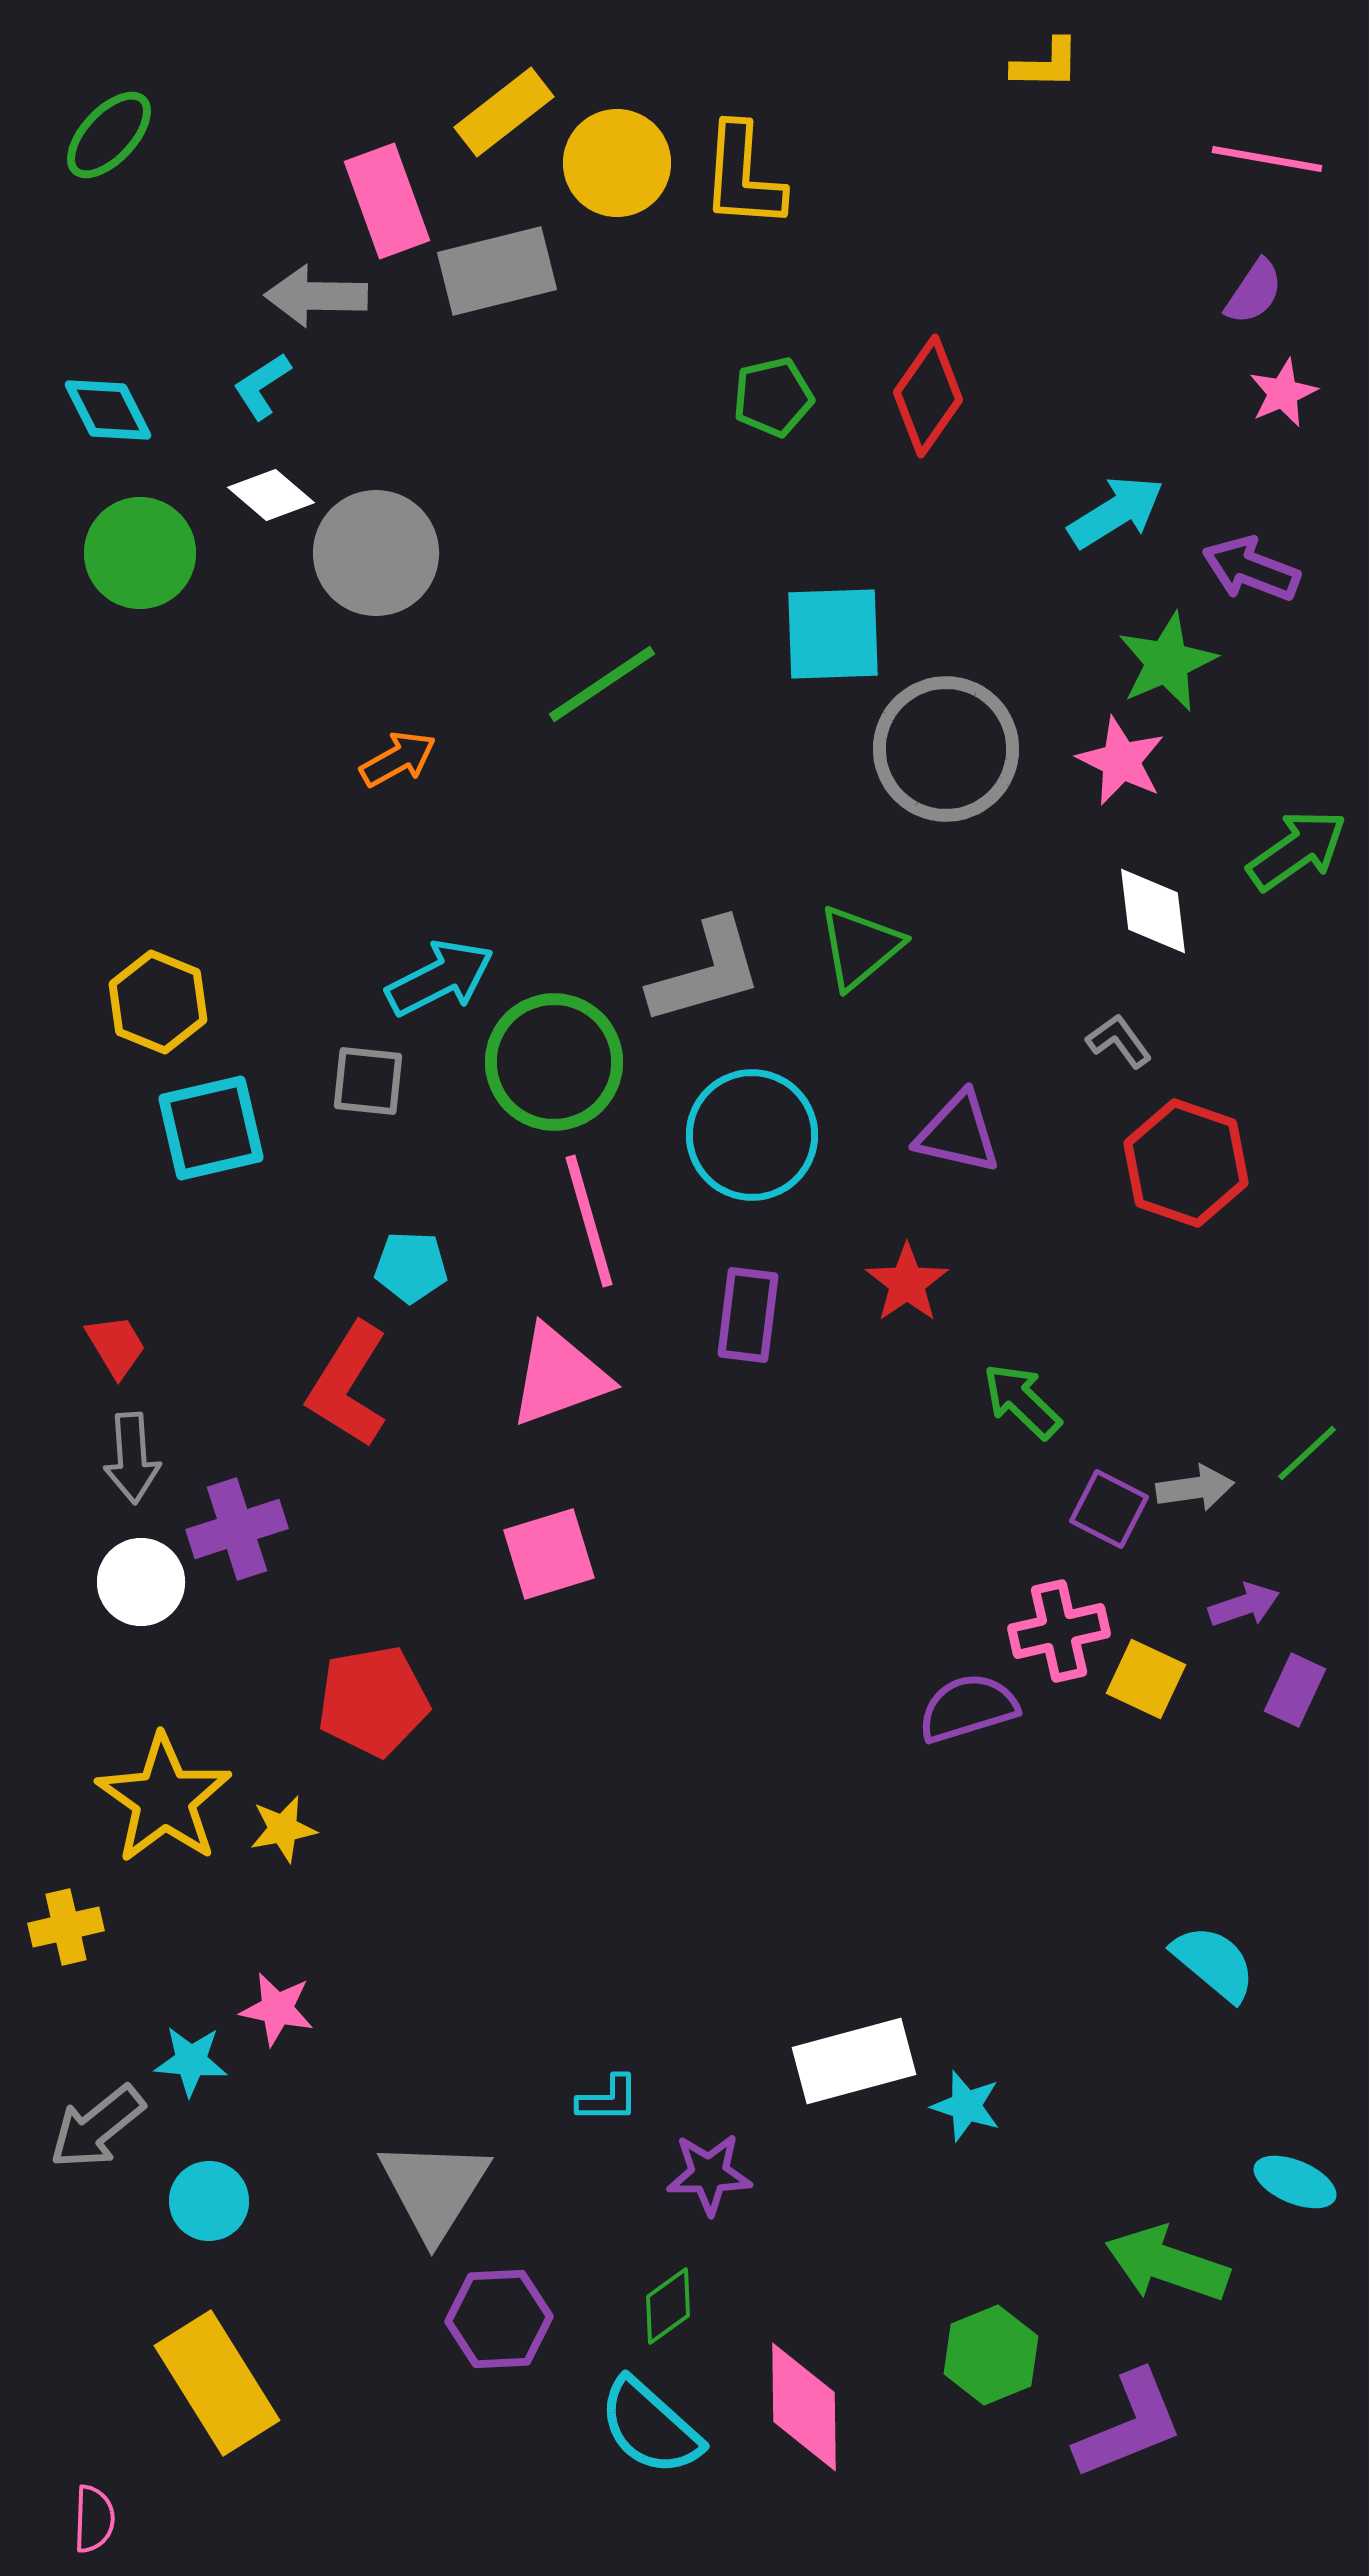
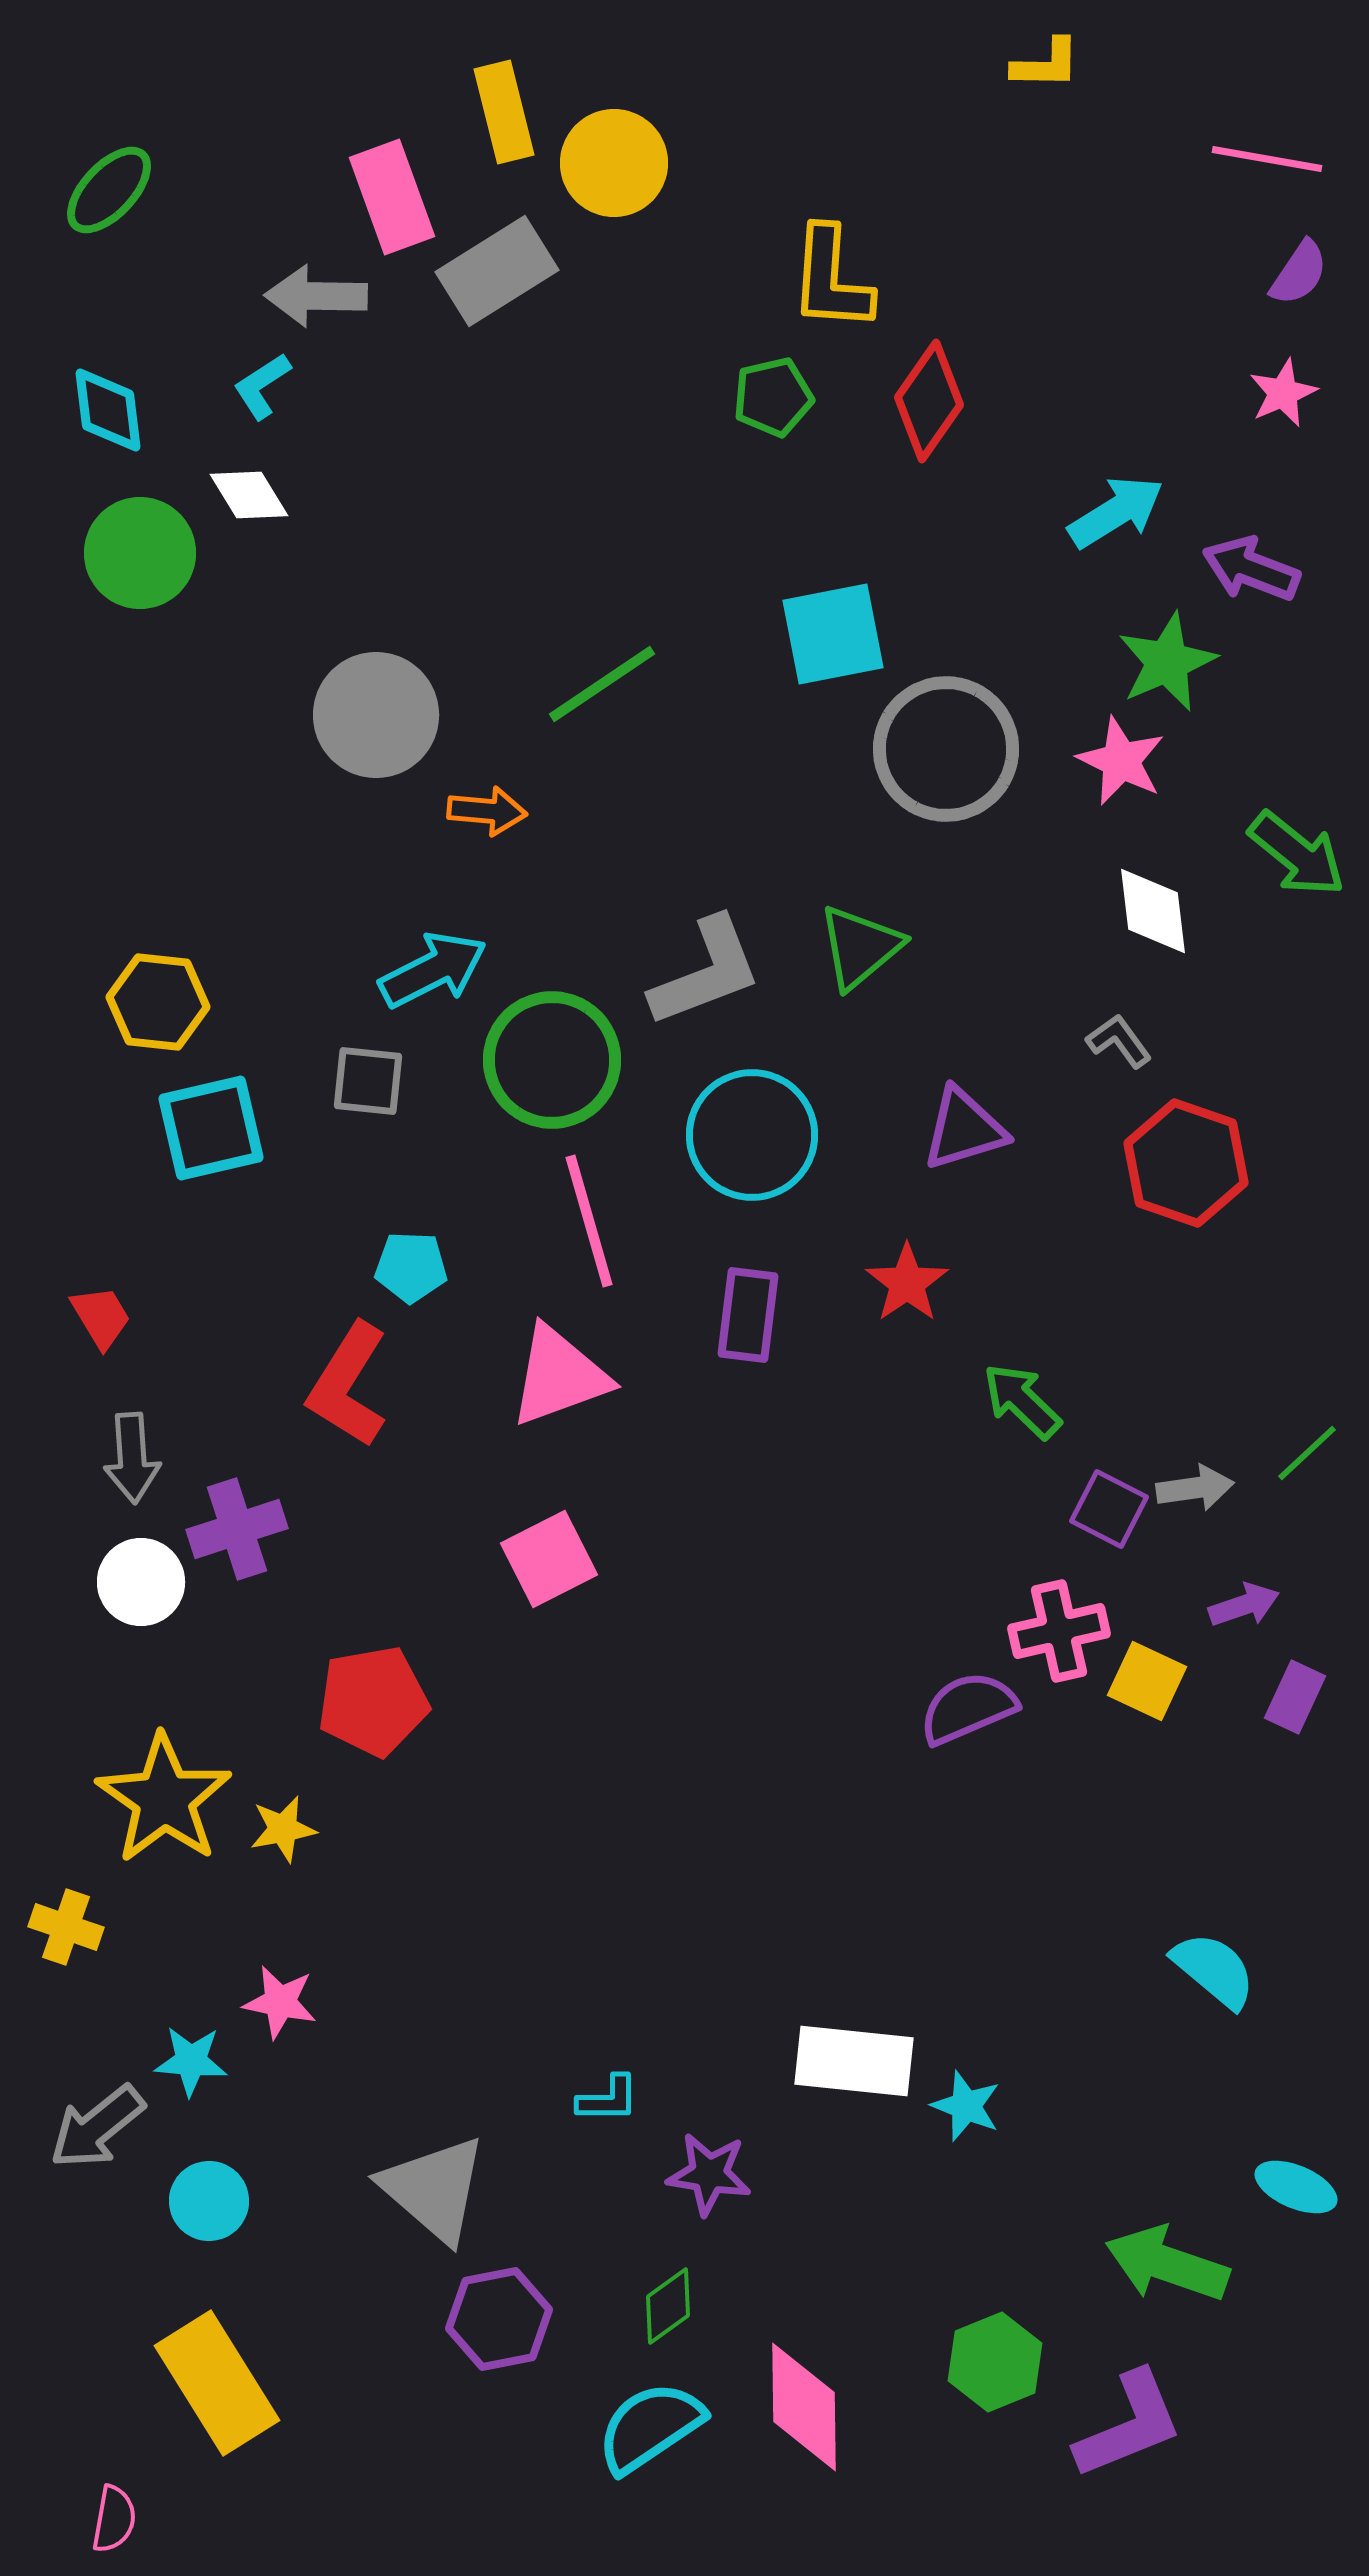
yellow rectangle at (504, 112): rotated 66 degrees counterclockwise
green ellipse at (109, 135): moved 55 px down
yellow circle at (617, 163): moved 3 px left
yellow L-shape at (743, 176): moved 88 px right, 103 px down
pink rectangle at (387, 201): moved 5 px right, 4 px up
gray rectangle at (497, 271): rotated 18 degrees counterclockwise
purple semicircle at (1254, 292): moved 45 px right, 19 px up
red diamond at (928, 396): moved 1 px right, 5 px down
cyan diamond at (108, 410): rotated 20 degrees clockwise
white diamond at (271, 495): moved 22 px left; rotated 18 degrees clockwise
gray circle at (376, 553): moved 162 px down
cyan square at (833, 634): rotated 9 degrees counterclockwise
orange arrow at (398, 759): moved 89 px right, 52 px down; rotated 34 degrees clockwise
green arrow at (1297, 850): moved 4 px down; rotated 74 degrees clockwise
gray L-shape at (706, 972): rotated 5 degrees counterclockwise
cyan arrow at (440, 978): moved 7 px left, 8 px up
yellow hexagon at (158, 1002): rotated 16 degrees counterclockwise
green circle at (554, 1062): moved 2 px left, 2 px up
purple triangle at (958, 1133): moved 6 px right, 4 px up; rotated 30 degrees counterclockwise
red trapezoid at (116, 1346): moved 15 px left, 29 px up
pink square at (549, 1554): moved 5 px down; rotated 10 degrees counterclockwise
yellow square at (1146, 1679): moved 1 px right, 2 px down
purple rectangle at (1295, 1690): moved 7 px down
purple semicircle at (968, 1708): rotated 6 degrees counterclockwise
yellow cross at (66, 1927): rotated 32 degrees clockwise
cyan semicircle at (1214, 1963): moved 7 px down
pink star at (277, 2009): moved 3 px right, 7 px up
white rectangle at (854, 2061): rotated 21 degrees clockwise
cyan star at (966, 2106): rotated 4 degrees clockwise
purple star at (709, 2174): rotated 10 degrees clockwise
cyan ellipse at (1295, 2182): moved 1 px right, 5 px down
gray triangle at (434, 2189): rotated 21 degrees counterclockwise
purple hexagon at (499, 2319): rotated 8 degrees counterclockwise
green hexagon at (991, 2355): moved 4 px right, 7 px down
cyan semicircle at (650, 2427): rotated 104 degrees clockwise
pink semicircle at (94, 2519): moved 20 px right; rotated 8 degrees clockwise
